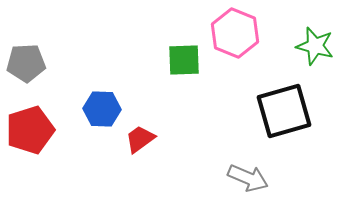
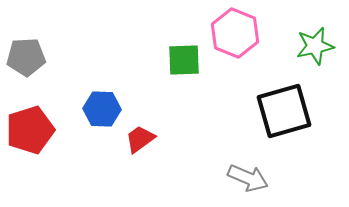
green star: rotated 27 degrees counterclockwise
gray pentagon: moved 6 px up
